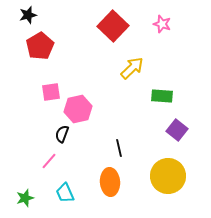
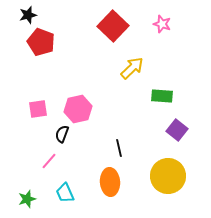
red pentagon: moved 1 px right, 4 px up; rotated 20 degrees counterclockwise
pink square: moved 13 px left, 17 px down
green star: moved 2 px right, 1 px down
